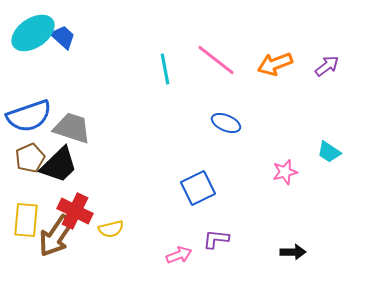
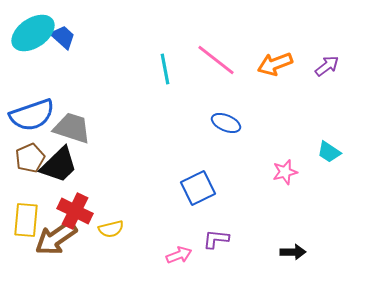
blue semicircle: moved 3 px right, 1 px up
brown arrow: moved 2 px down; rotated 21 degrees clockwise
